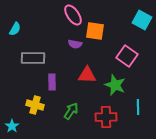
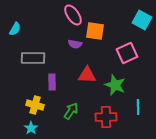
pink square: moved 3 px up; rotated 30 degrees clockwise
cyan star: moved 19 px right, 2 px down
